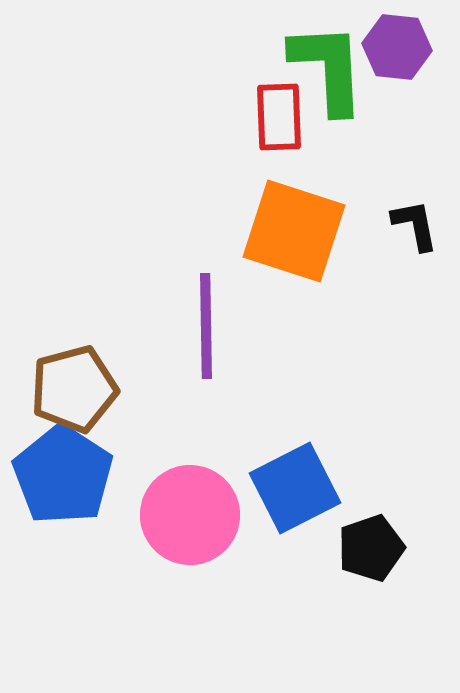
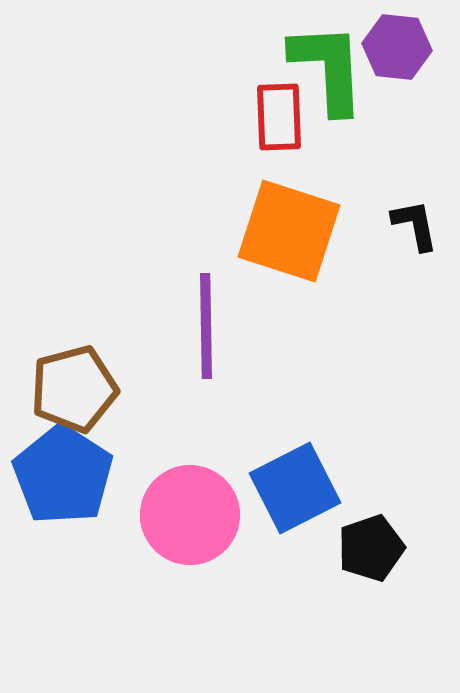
orange square: moved 5 px left
